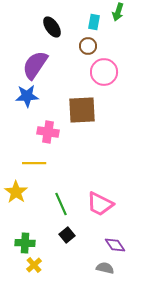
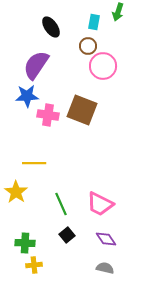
black ellipse: moved 1 px left
purple semicircle: moved 1 px right
pink circle: moved 1 px left, 6 px up
brown square: rotated 24 degrees clockwise
pink cross: moved 17 px up
purple diamond: moved 9 px left, 6 px up
yellow cross: rotated 35 degrees clockwise
